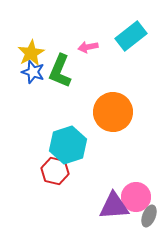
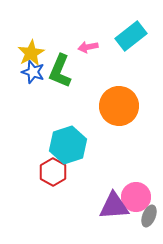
orange circle: moved 6 px right, 6 px up
red hexagon: moved 2 px left, 1 px down; rotated 16 degrees clockwise
